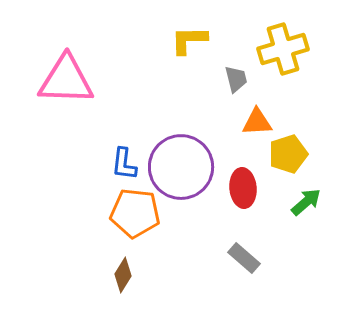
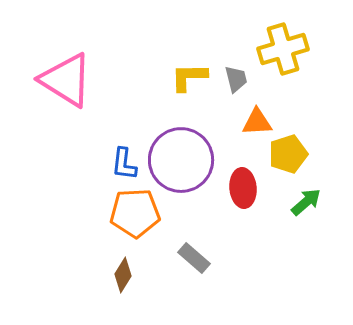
yellow L-shape: moved 37 px down
pink triangle: rotated 30 degrees clockwise
purple circle: moved 7 px up
orange pentagon: rotated 9 degrees counterclockwise
gray rectangle: moved 50 px left
